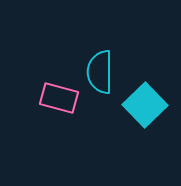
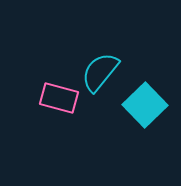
cyan semicircle: rotated 39 degrees clockwise
